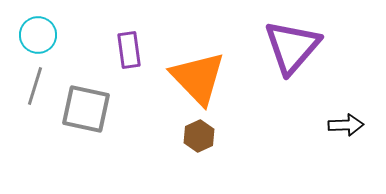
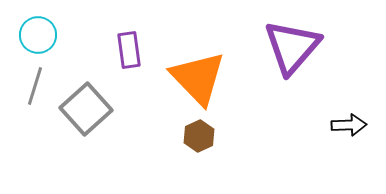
gray square: rotated 36 degrees clockwise
black arrow: moved 3 px right
